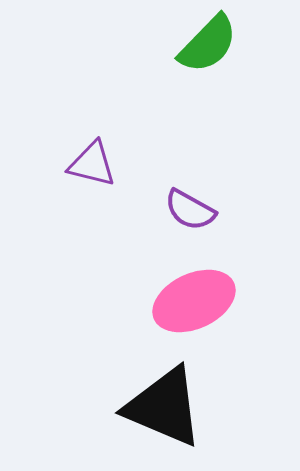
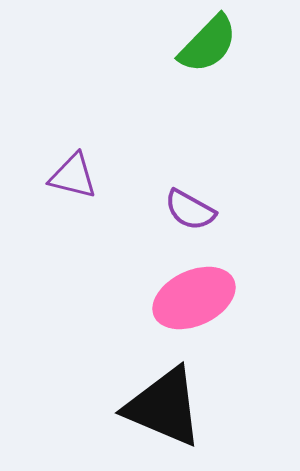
purple triangle: moved 19 px left, 12 px down
pink ellipse: moved 3 px up
